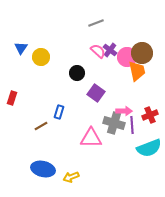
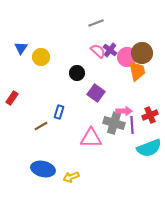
red rectangle: rotated 16 degrees clockwise
